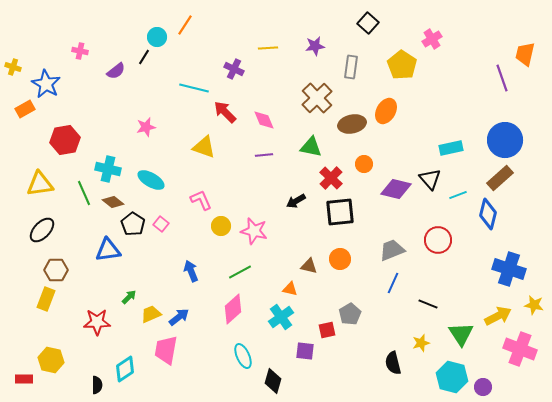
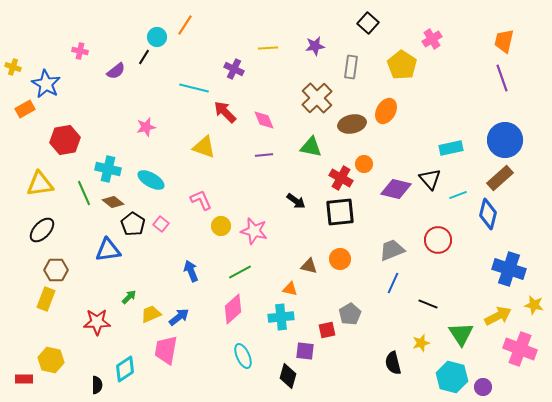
orange trapezoid at (525, 54): moved 21 px left, 13 px up
red cross at (331, 178): moved 10 px right; rotated 15 degrees counterclockwise
black arrow at (296, 201): rotated 114 degrees counterclockwise
cyan cross at (281, 317): rotated 30 degrees clockwise
black diamond at (273, 381): moved 15 px right, 5 px up
